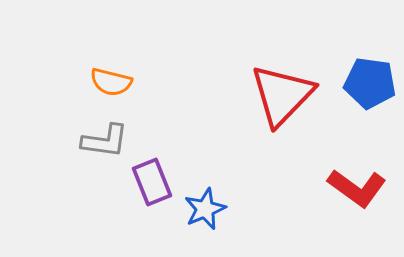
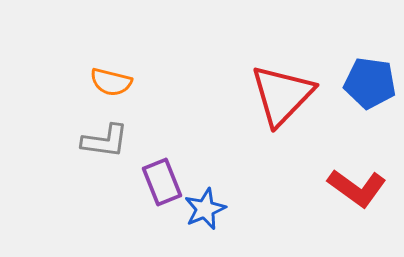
purple rectangle: moved 10 px right
